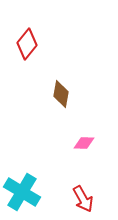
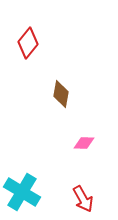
red diamond: moved 1 px right, 1 px up
